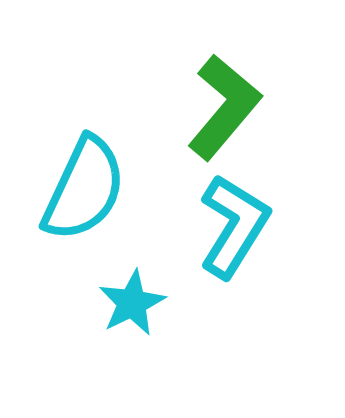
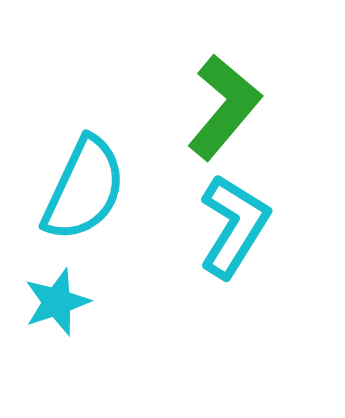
cyan star: moved 75 px left, 1 px up; rotated 8 degrees clockwise
